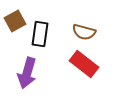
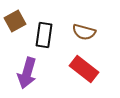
black rectangle: moved 4 px right, 1 px down
red rectangle: moved 5 px down
